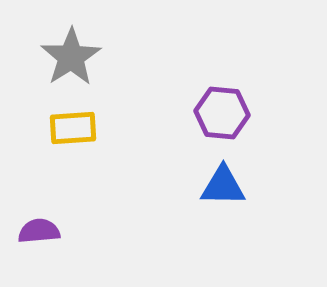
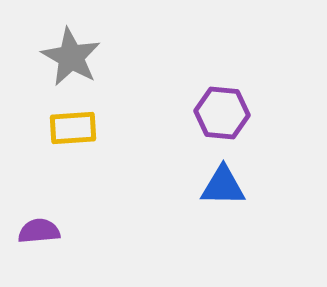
gray star: rotated 10 degrees counterclockwise
